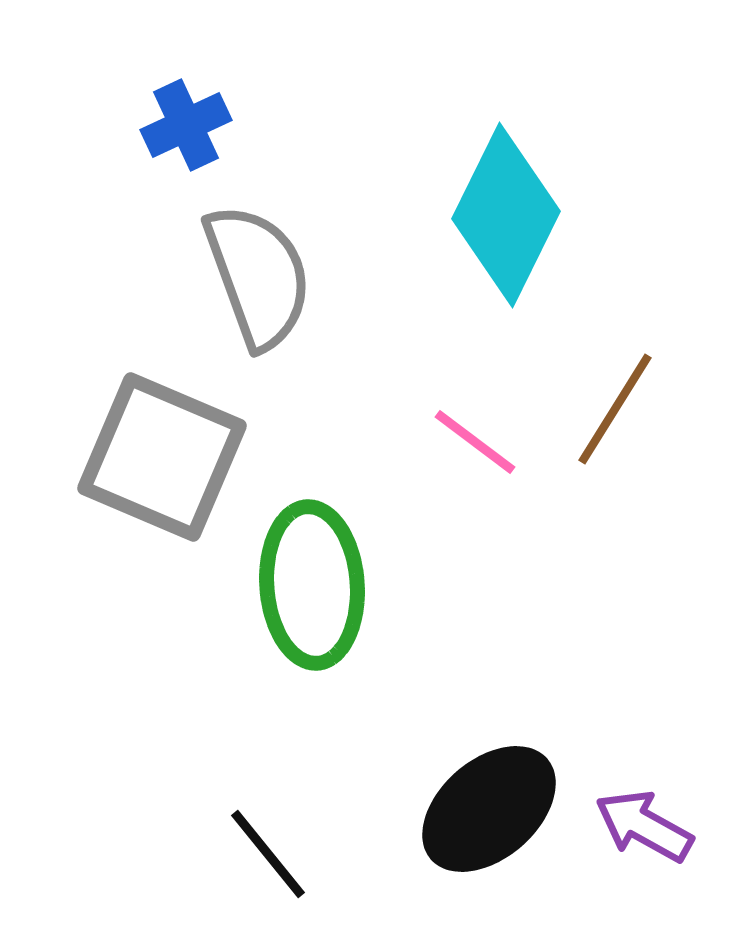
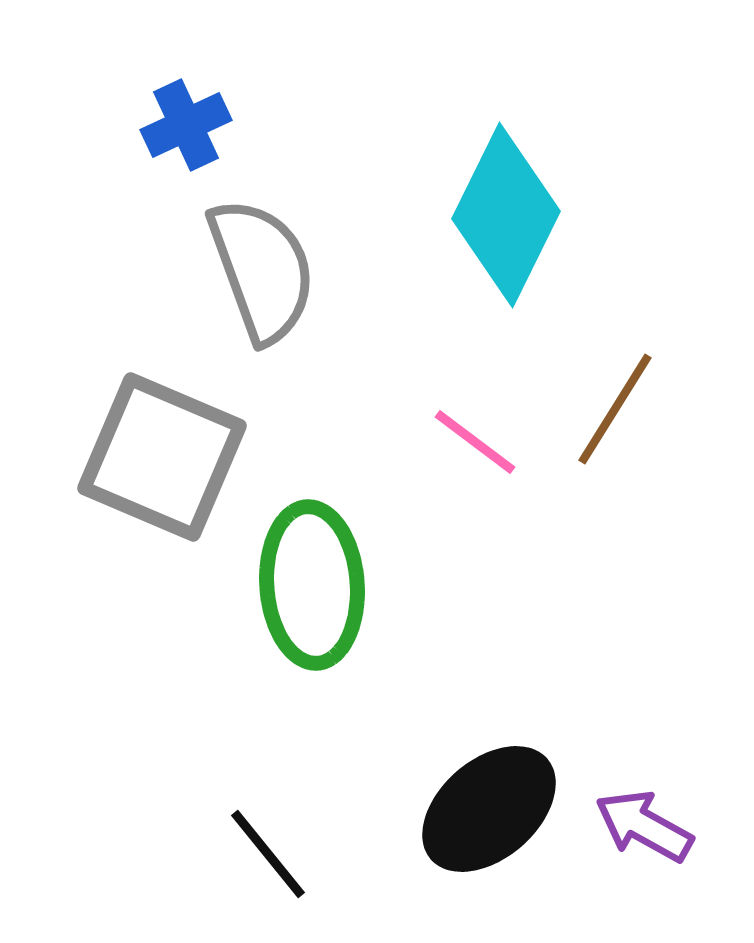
gray semicircle: moved 4 px right, 6 px up
